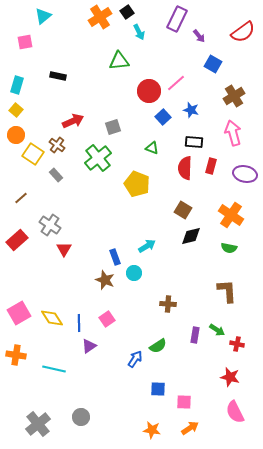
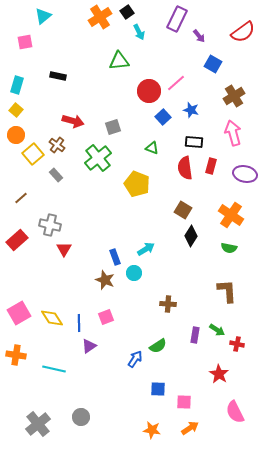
red arrow at (73, 121): rotated 40 degrees clockwise
yellow square at (33, 154): rotated 15 degrees clockwise
red semicircle at (185, 168): rotated 10 degrees counterclockwise
gray cross at (50, 225): rotated 20 degrees counterclockwise
black diamond at (191, 236): rotated 45 degrees counterclockwise
cyan arrow at (147, 246): moved 1 px left, 3 px down
pink square at (107, 319): moved 1 px left, 2 px up; rotated 14 degrees clockwise
red star at (230, 377): moved 11 px left, 3 px up; rotated 18 degrees clockwise
